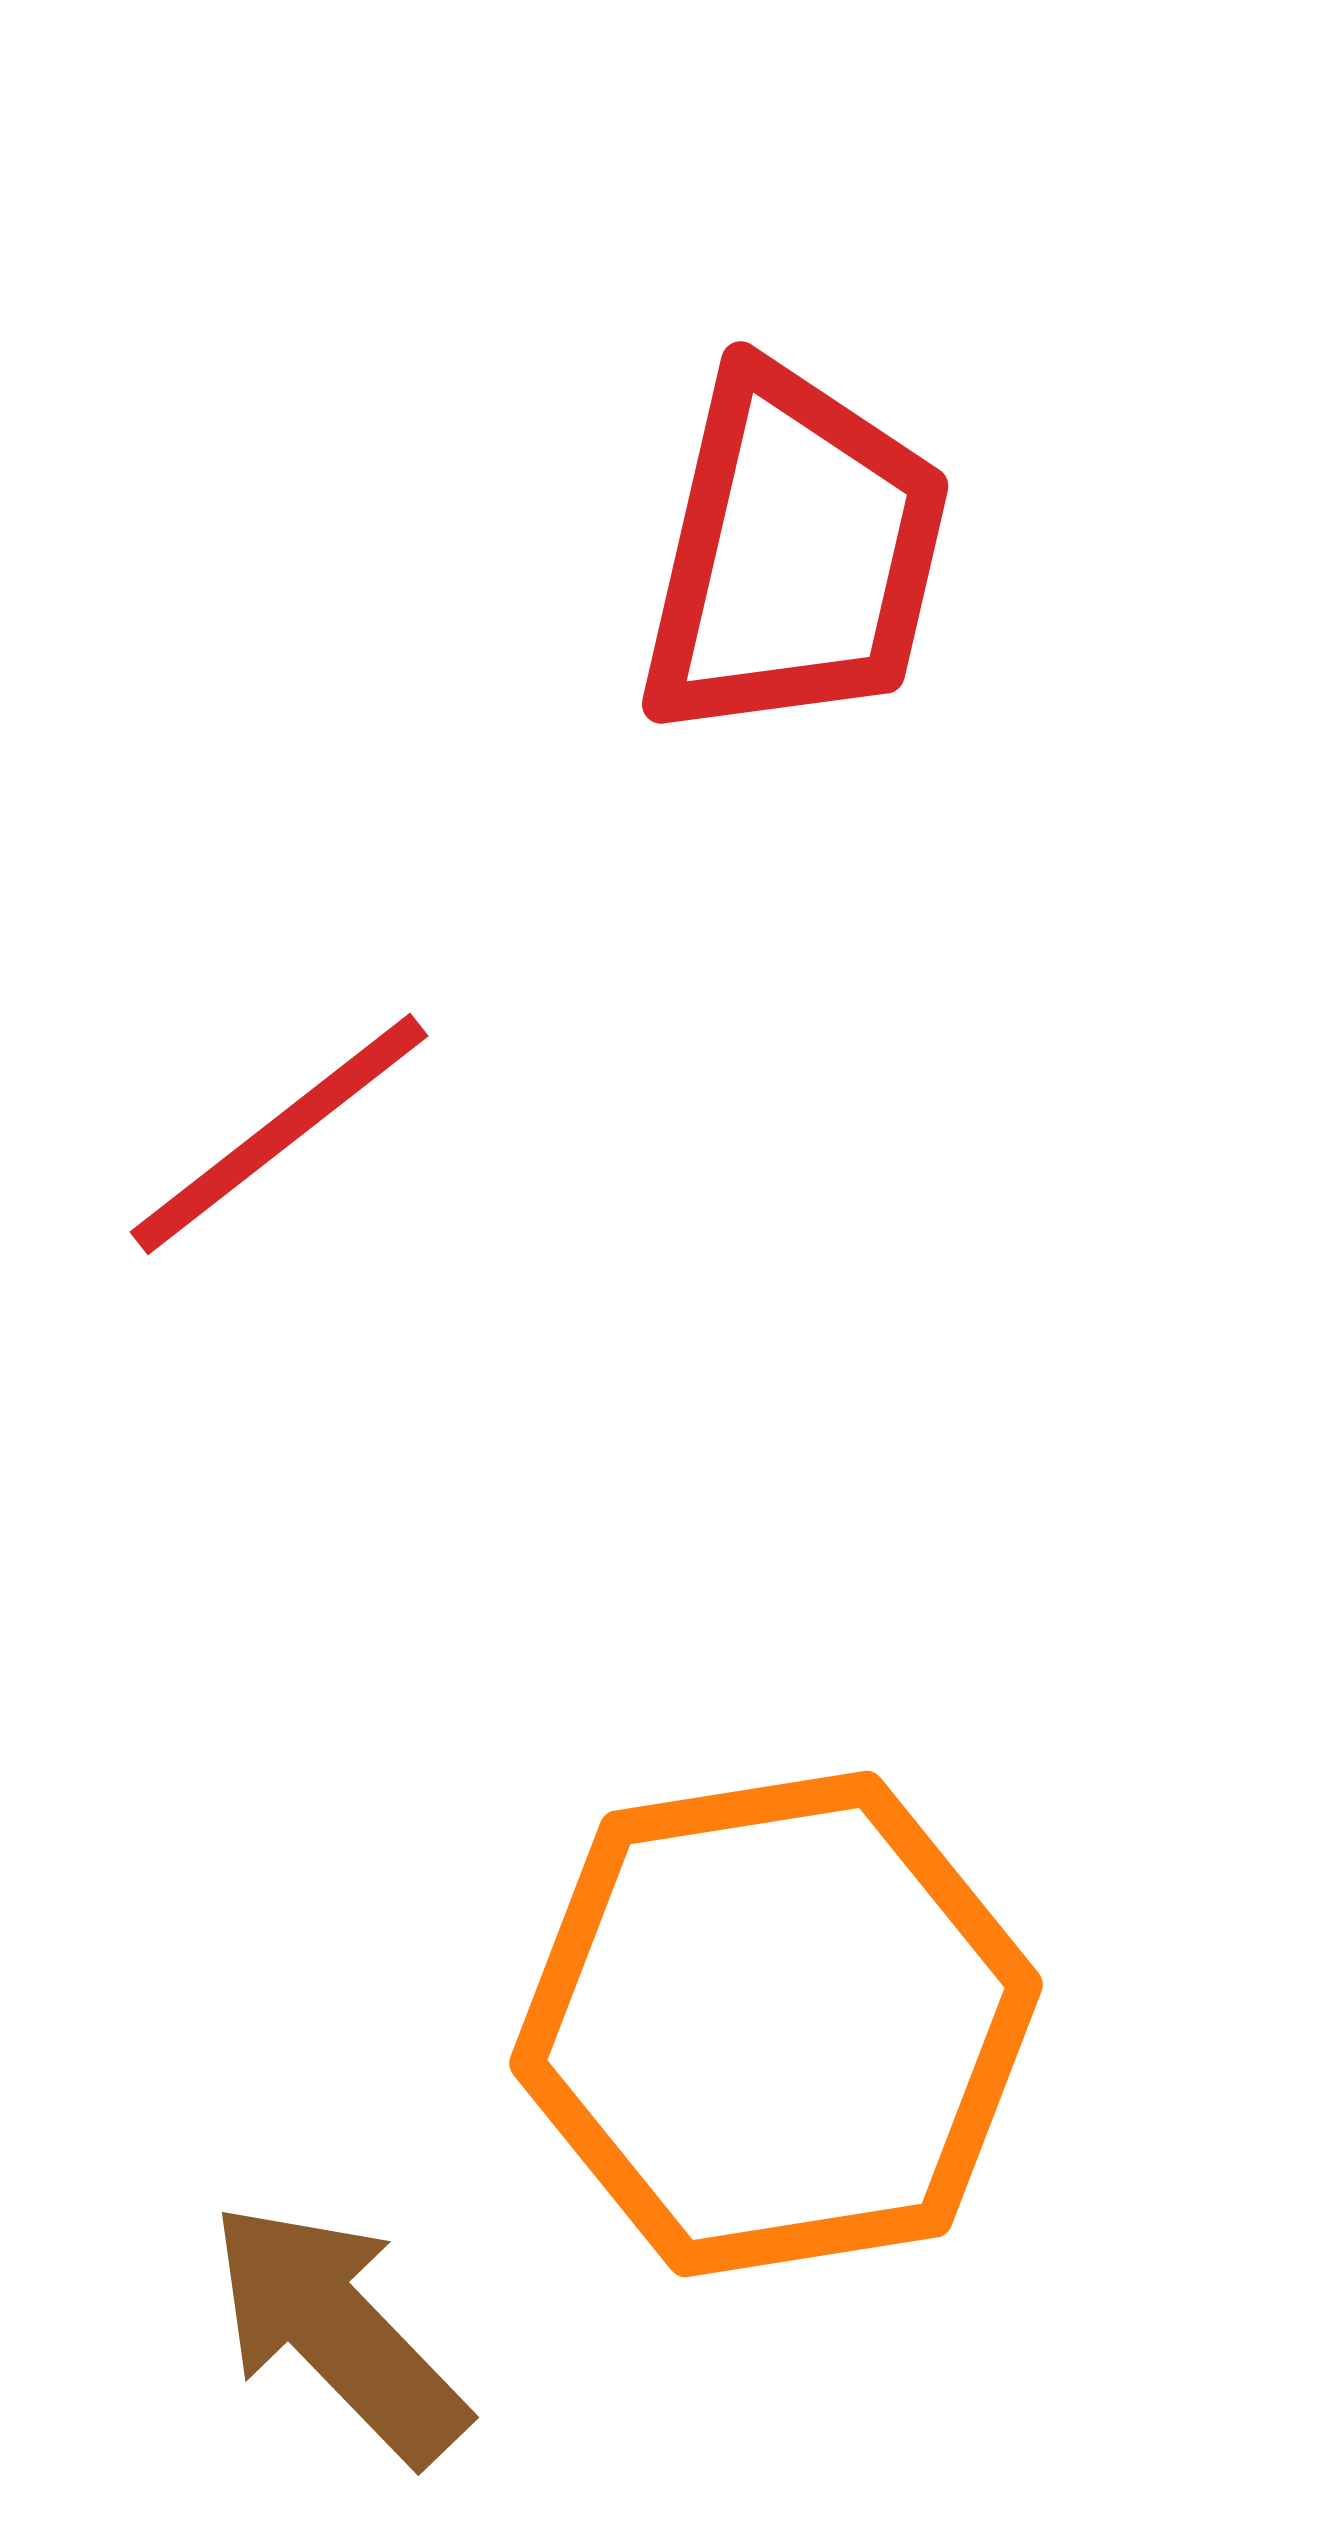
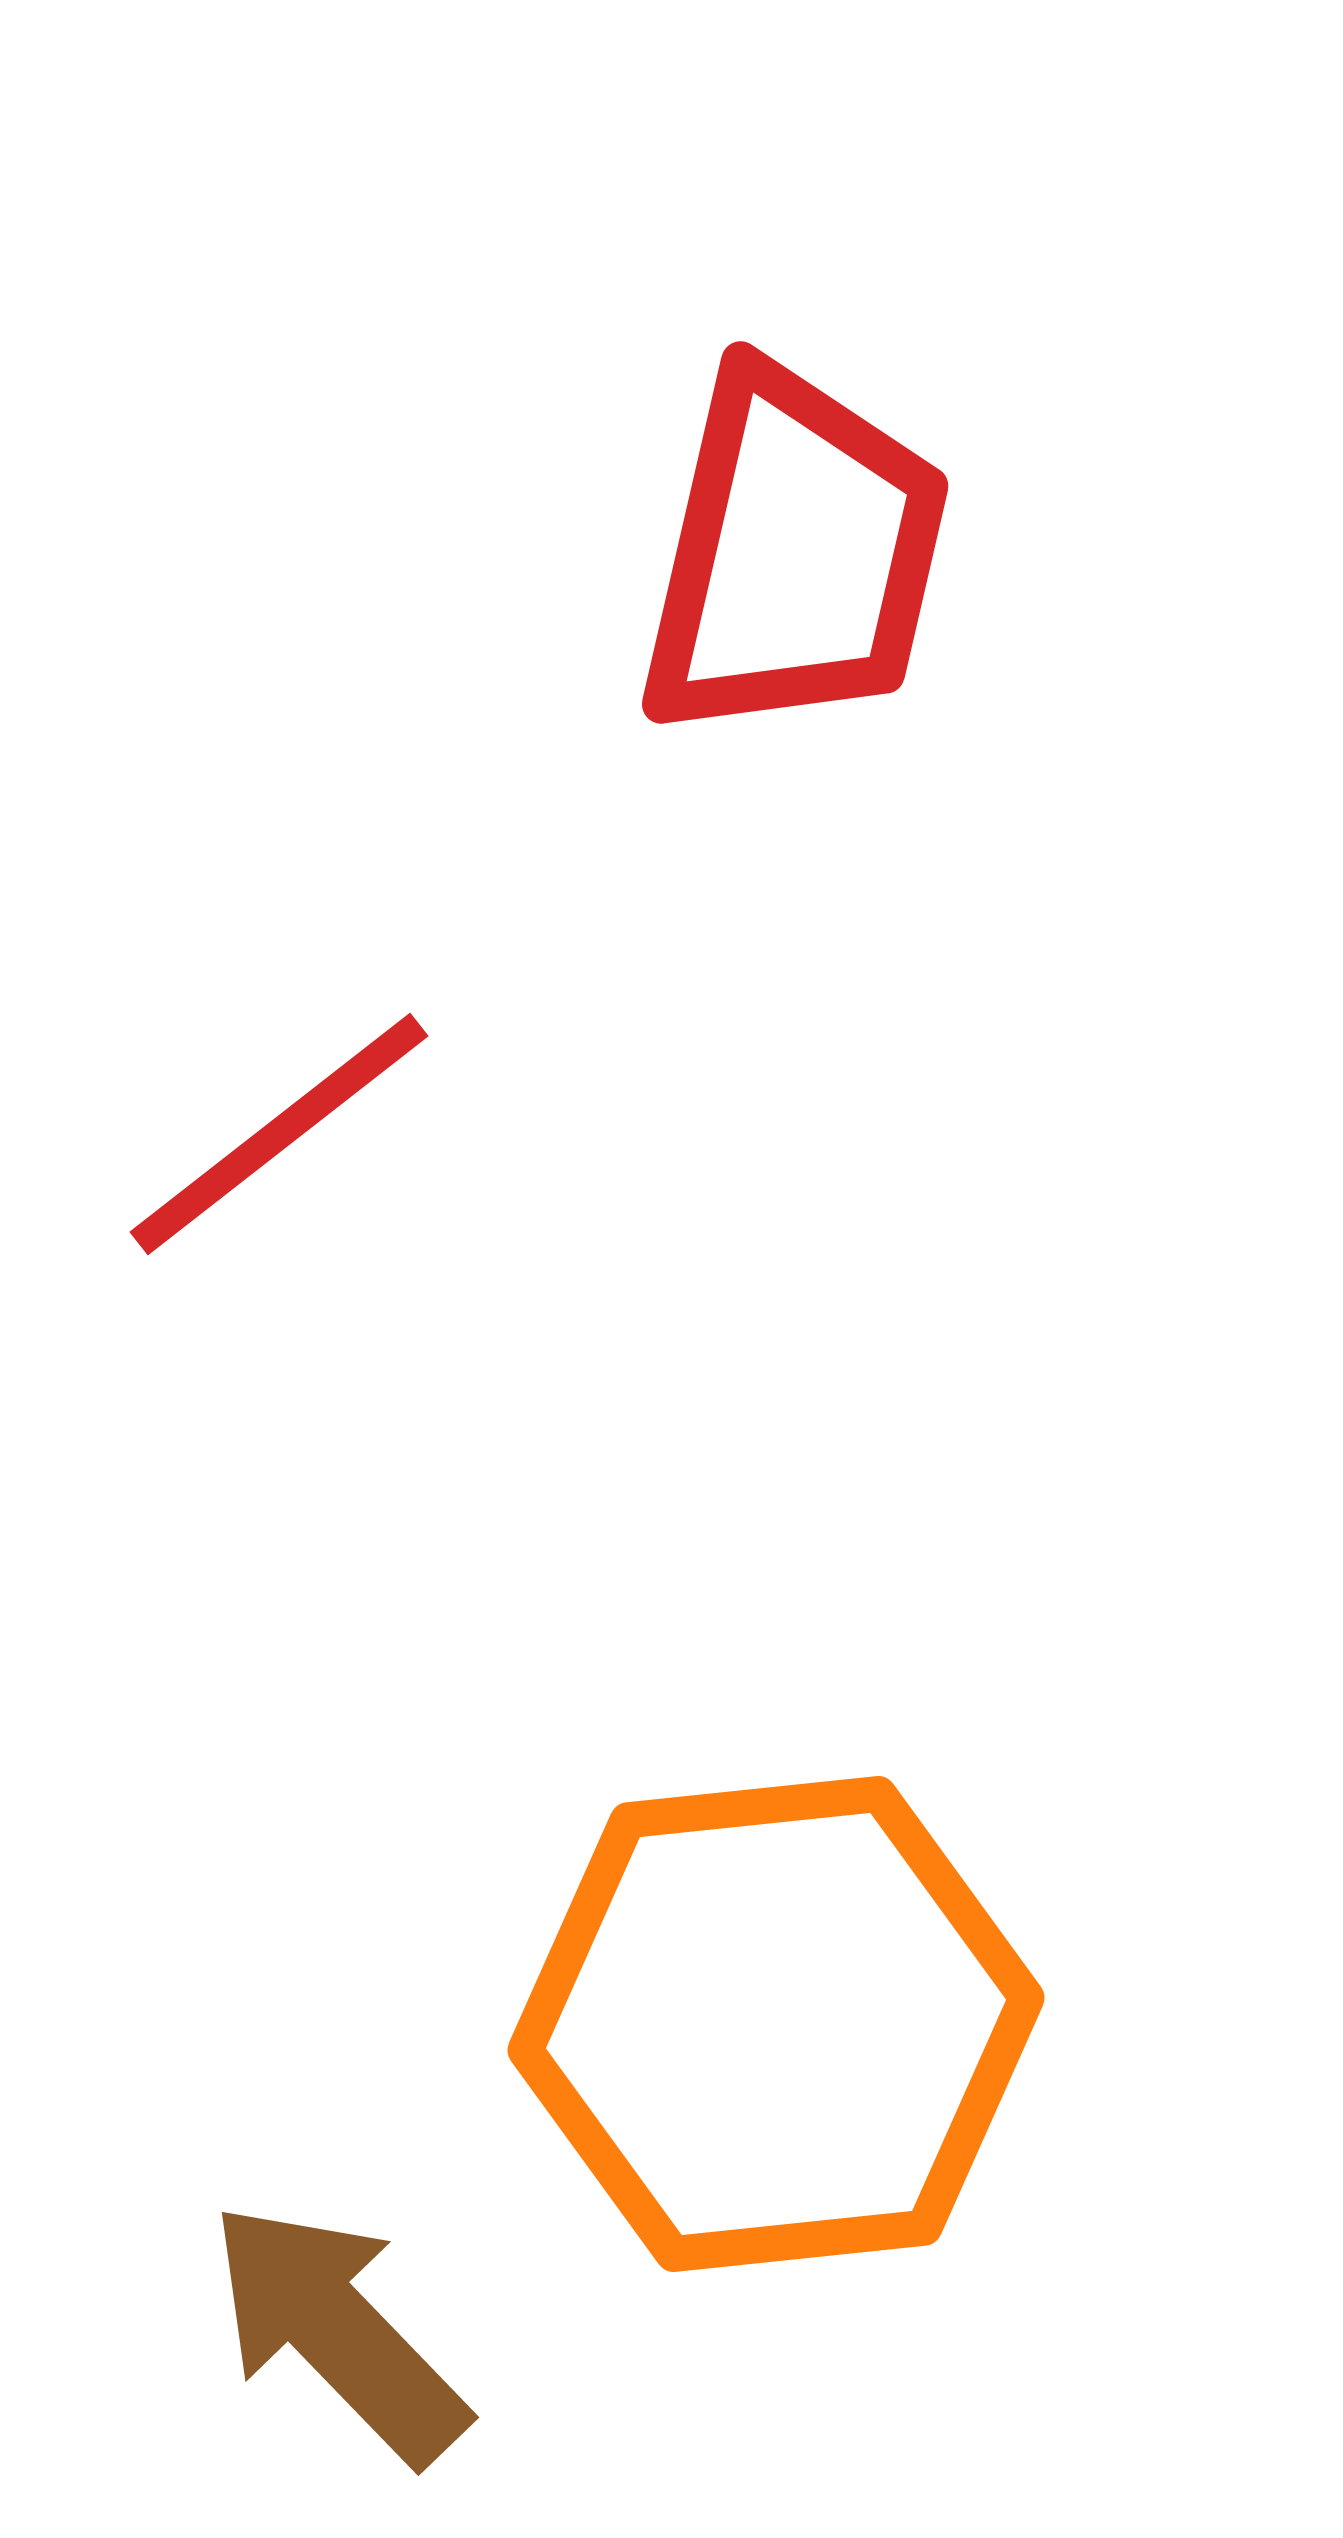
orange hexagon: rotated 3 degrees clockwise
